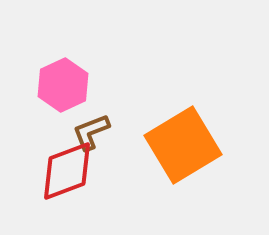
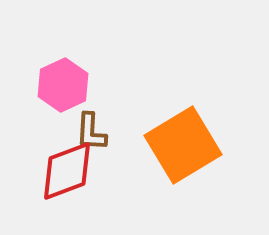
brown L-shape: rotated 66 degrees counterclockwise
